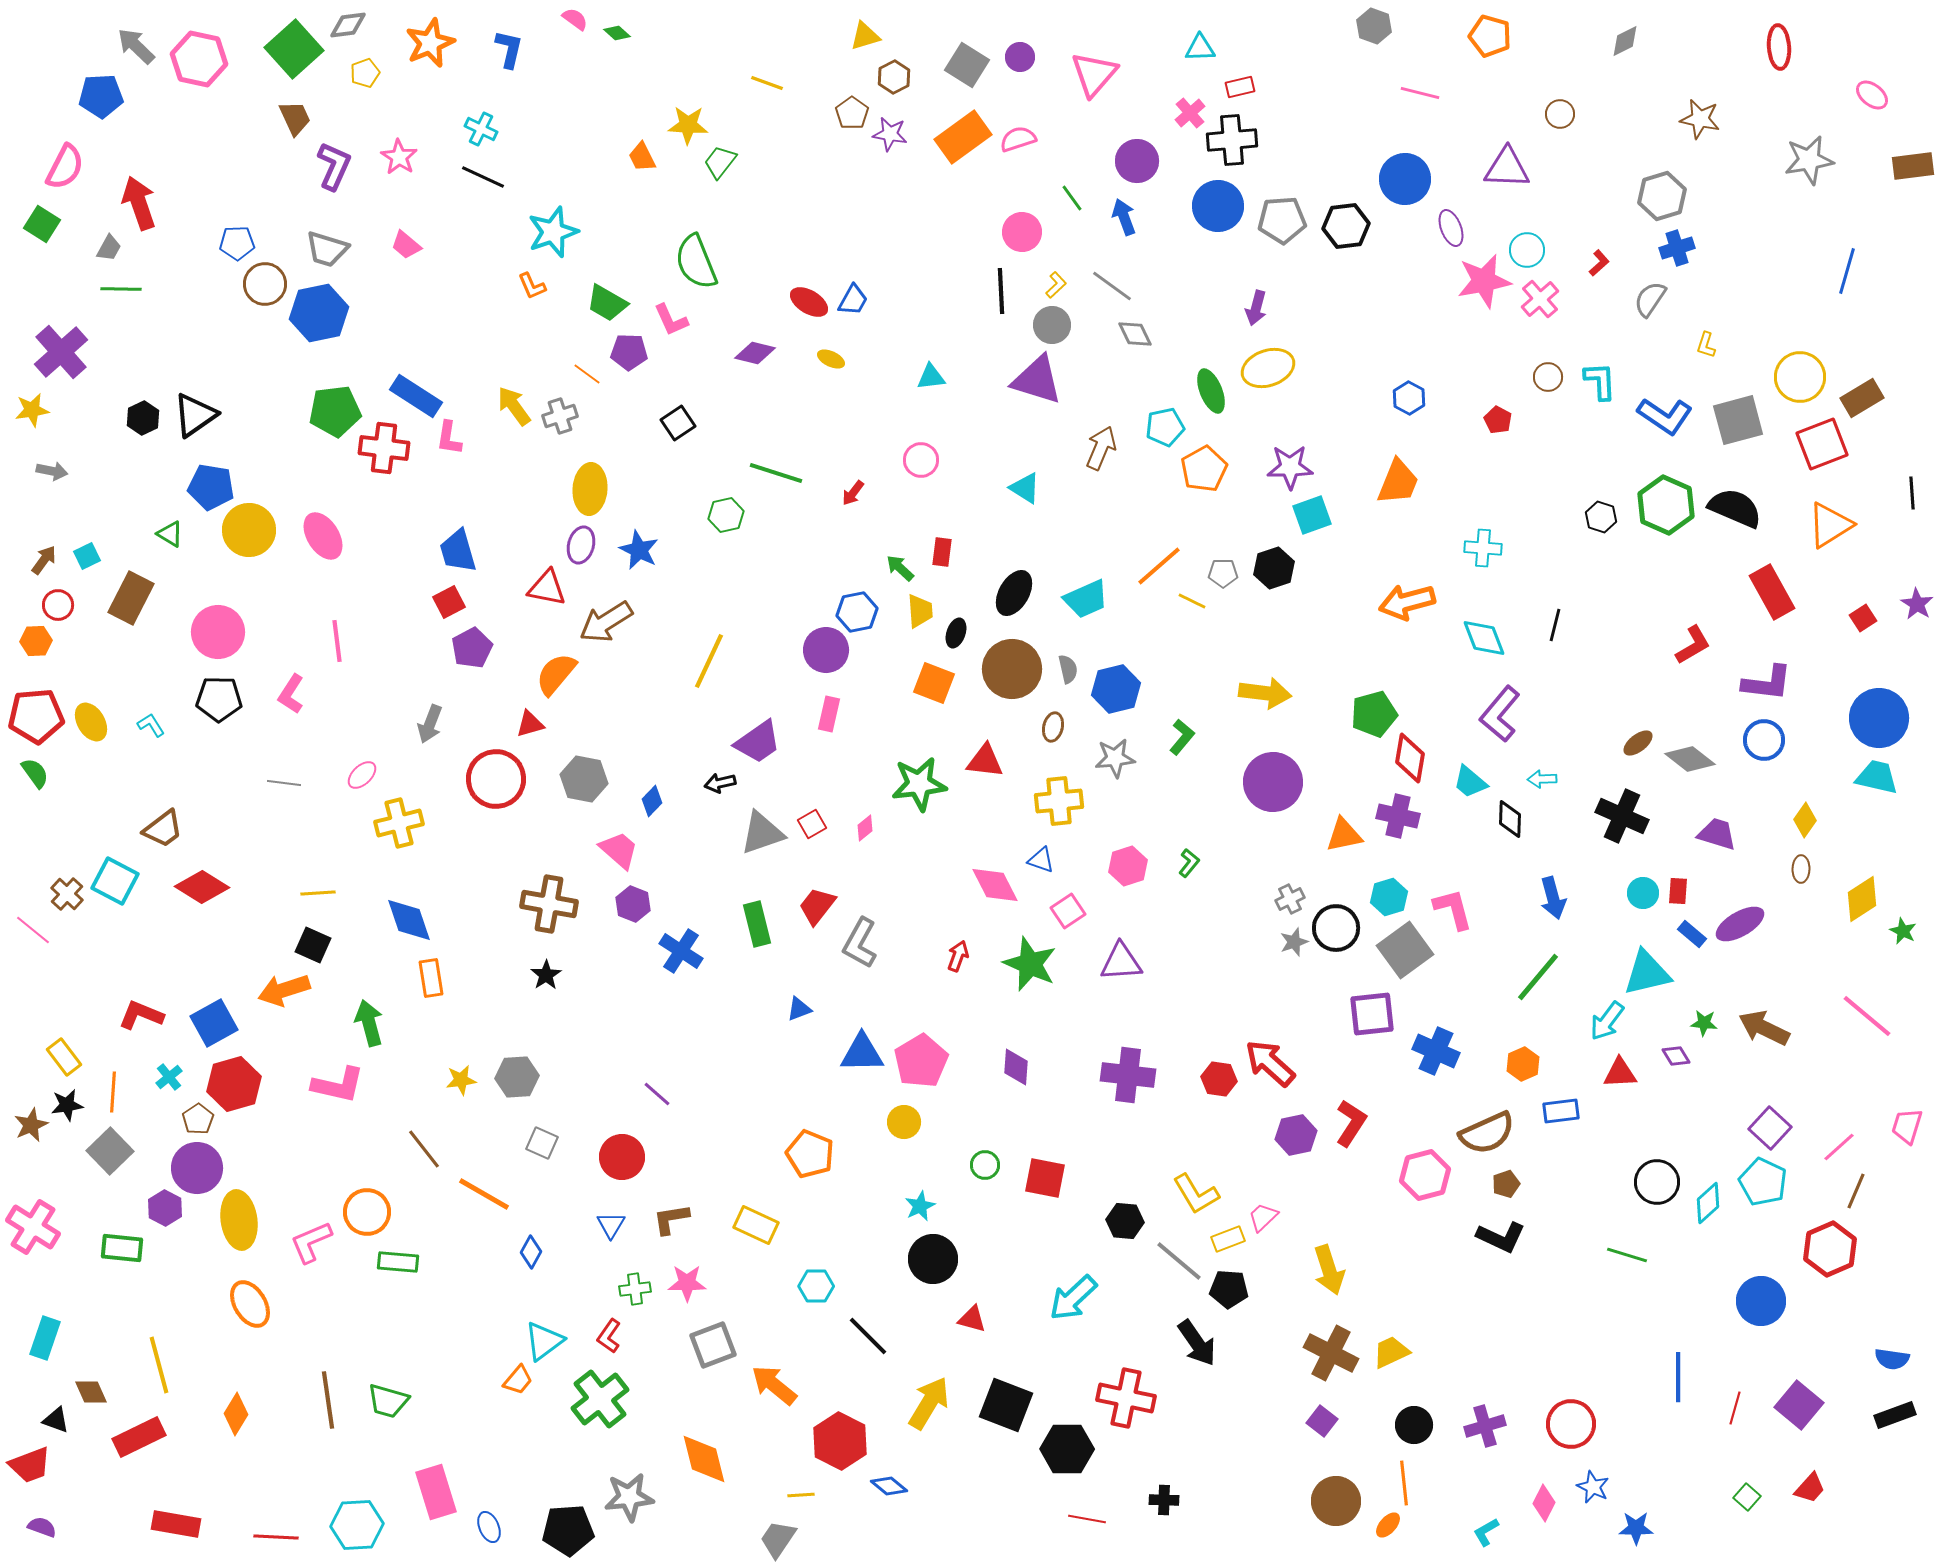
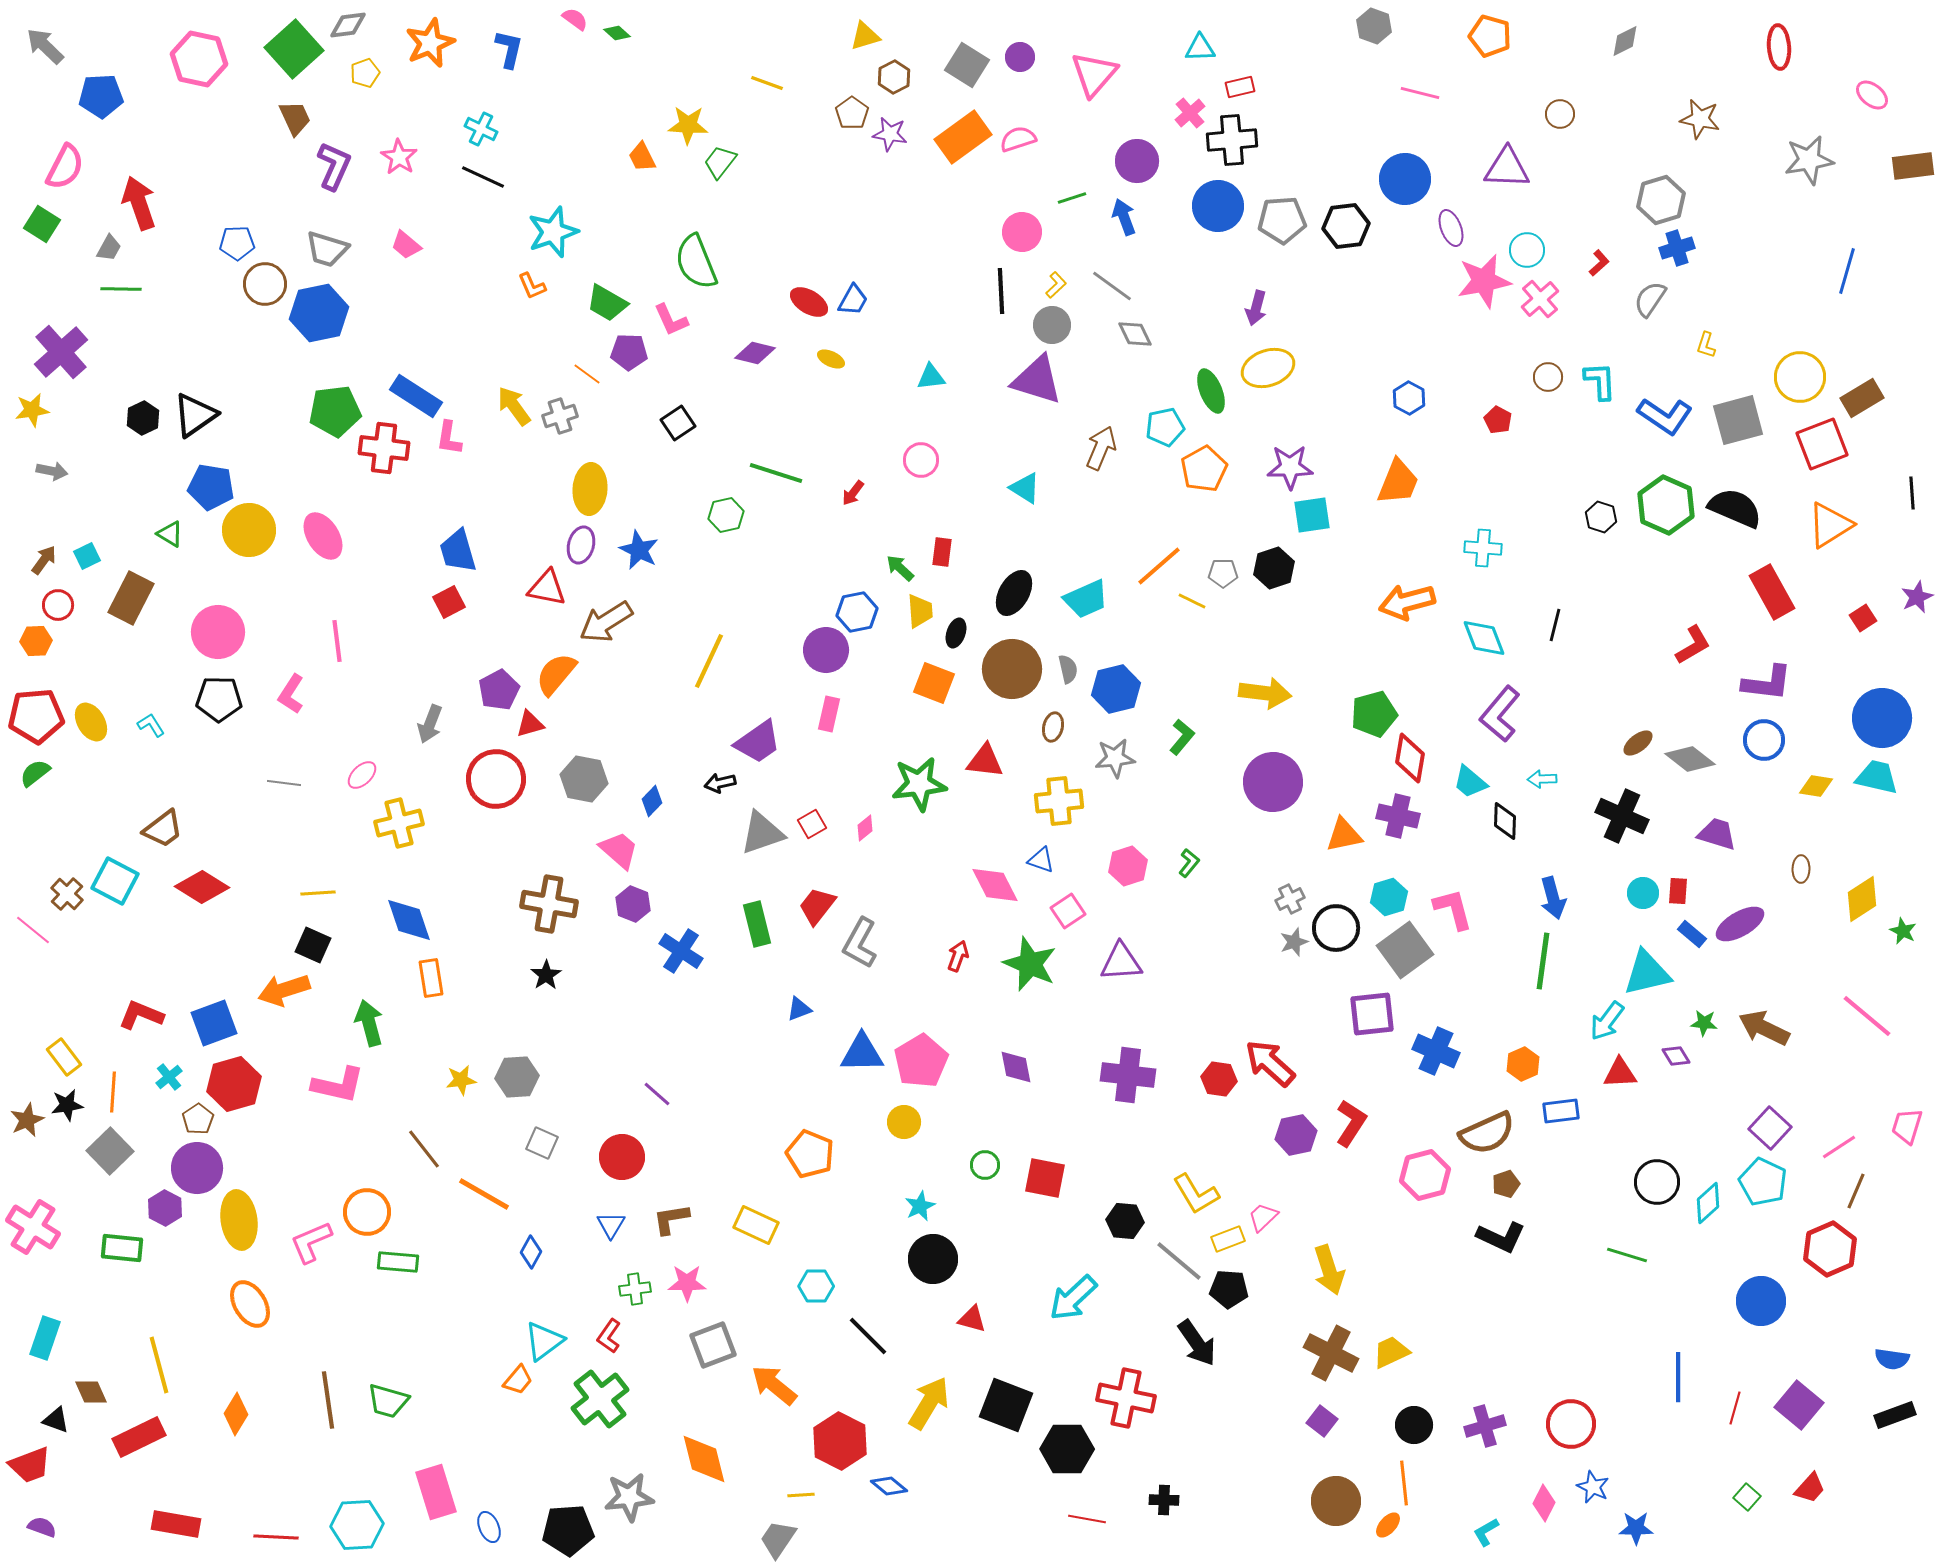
gray arrow at (136, 46): moved 91 px left
gray hexagon at (1662, 196): moved 1 px left, 4 px down
green line at (1072, 198): rotated 72 degrees counterclockwise
cyan square at (1312, 515): rotated 12 degrees clockwise
purple star at (1917, 604): moved 7 px up; rotated 16 degrees clockwise
purple pentagon at (472, 648): moved 27 px right, 42 px down
blue circle at (1879, 718): moved 3 px right
green semicircle at (35, 773): rotated 92 degrees counterclockwise
black diamond at (1510, 819): moved 5 px left, 2 px down
yellow diamond at (1805, 820): moved 11 px right, 34 px up; rotated 64 degrees clockwise
green line at (1538, 977): moved 5 px right, 16 px up; rotated 32 degrees counterclockwise
blue square at (214, 1023): rotated 9 degrees clockwise
purple diamond at (1016, 1067): rotated 15 degrees counterclockwise
brown star at (31, 1125): moved 4 px left, 5 px up
pink line at (1839, 1147): rotated 9 degrees clockwise
